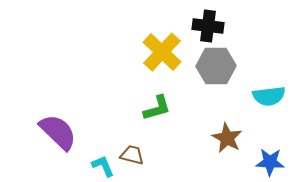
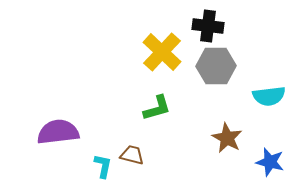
purple semicircle: rotated 51 degrees counterclockwise
blue star: rotated 12 degrees clockwise
cyan L-shape: rotated 35 degrees clockwise
